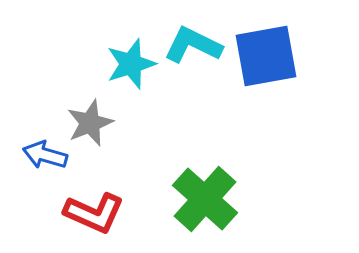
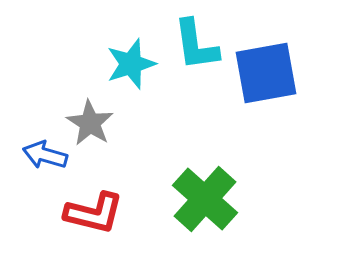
cyan L-shape: moved 3 px right; rotated 124 degrees counterclockwise
blue square: moved 17 px down
gray star: rotated 18 degrees counterclockwise
red L-shape: rotated 10 degrees counterclockwise
